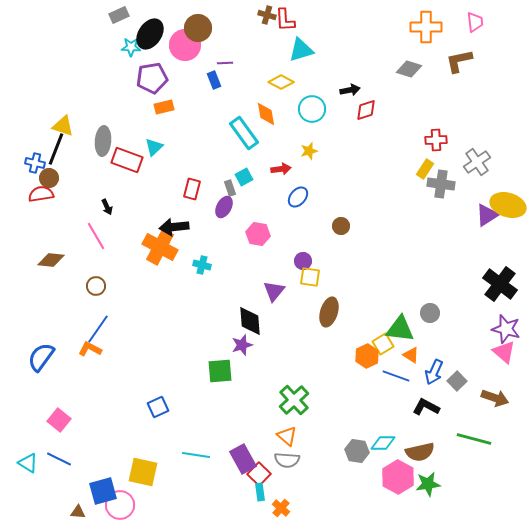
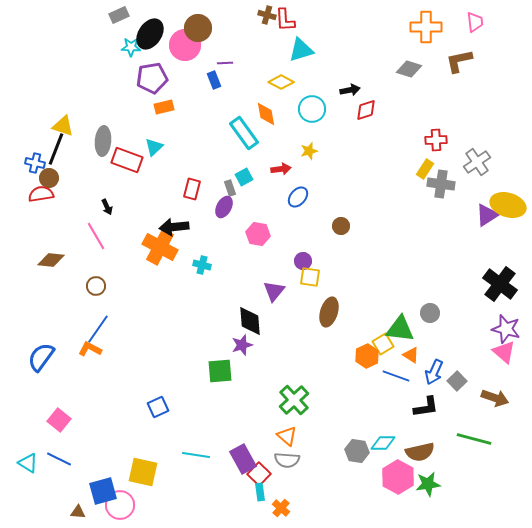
black L-shape at (426, 407): rotated 144 degrees clockwise
